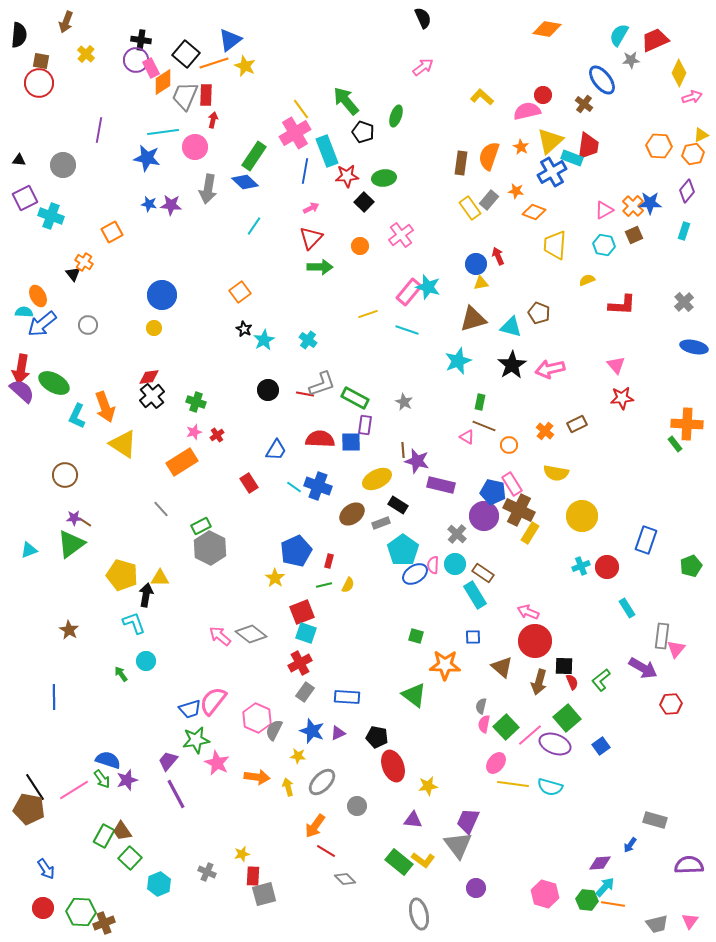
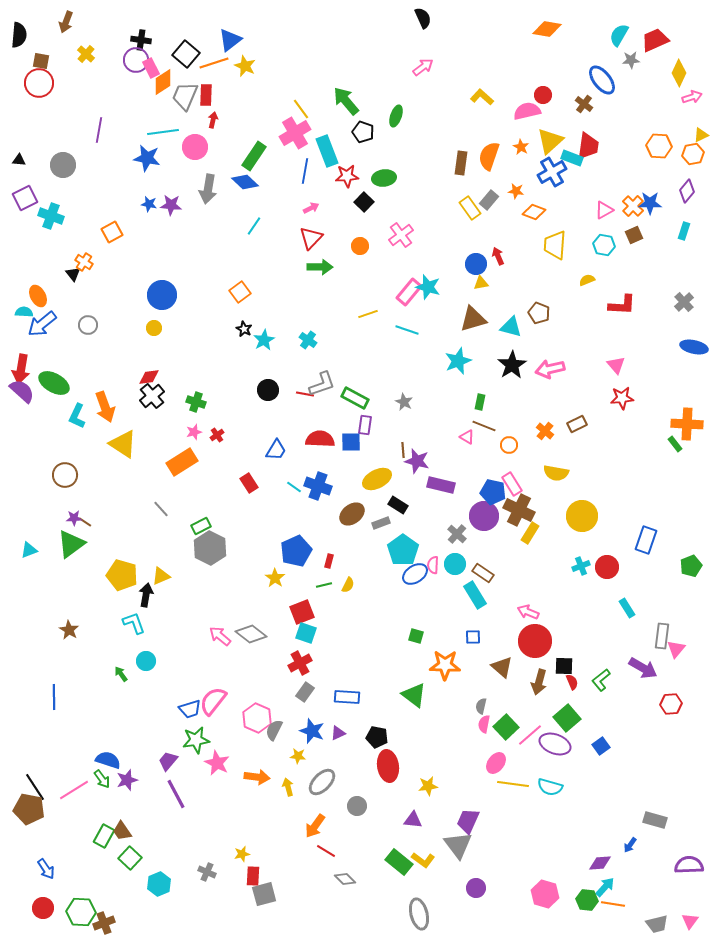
yellow triangle at (160, 578): moved 1 px right, 2 px up; rotated 24 degrees counterclockwise
red ellipse at (393, 766): moved 5 px left; rotated 12 degrees clockwise
